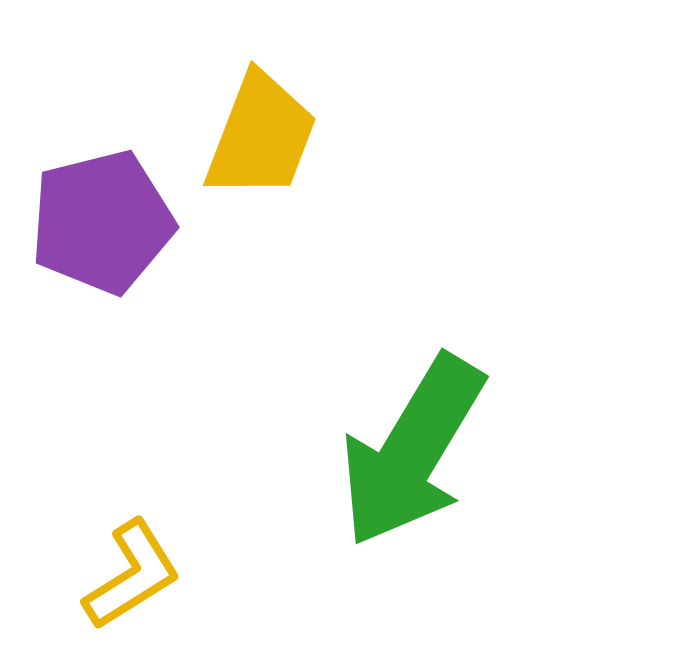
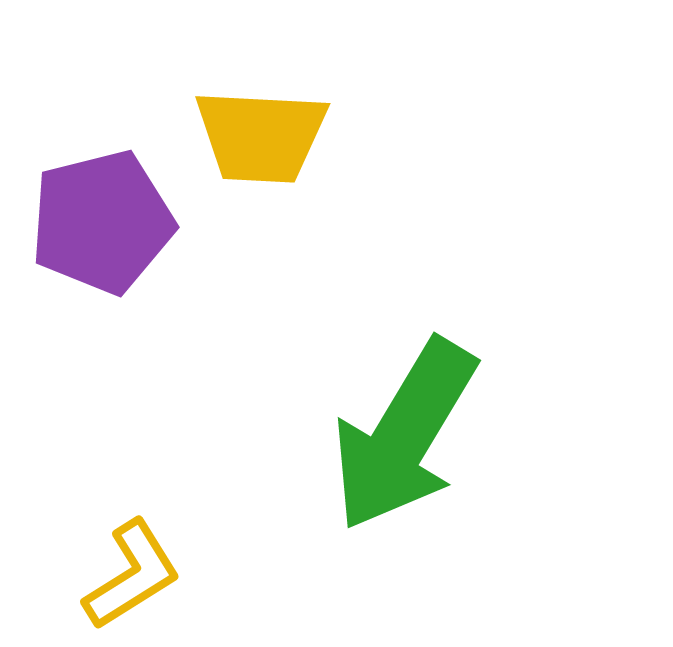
yellow trapezoid: rotated 72 degrees clockwise
green arrow: moved 8 px left, 16 px up
